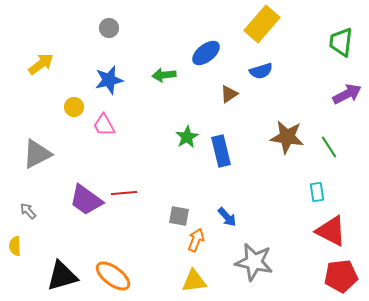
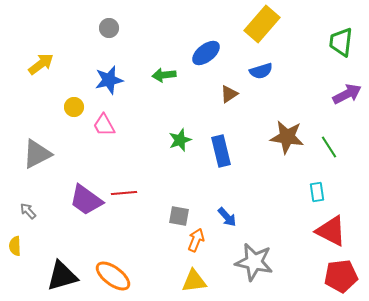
green star: moved 7 px left, 3 px down; rotated 10 degrees clockwise
